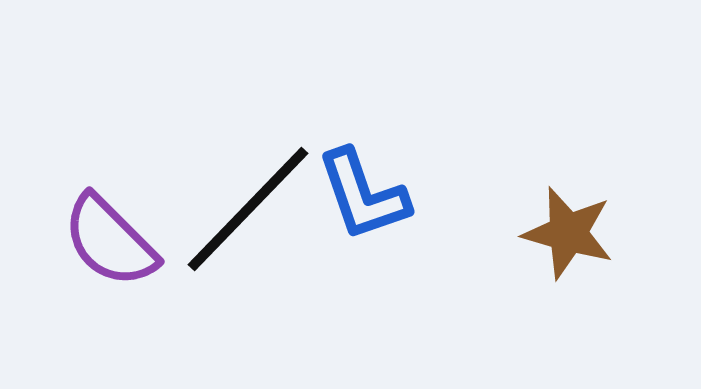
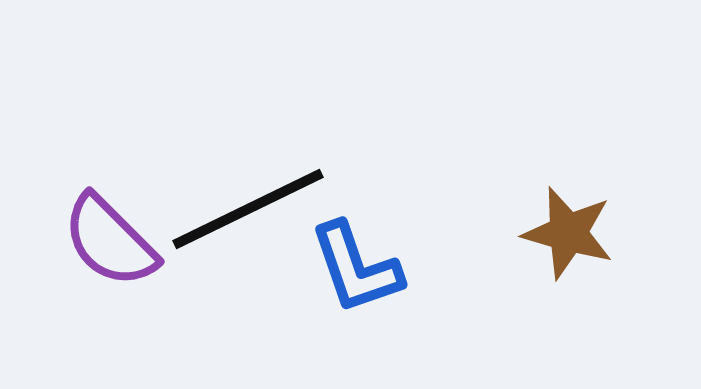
blue L-shape: moved 7 px left, 73 px down
black line: rotated 20 degrees clockwise
